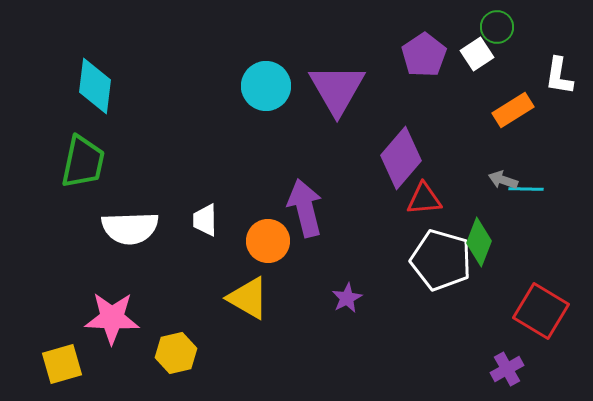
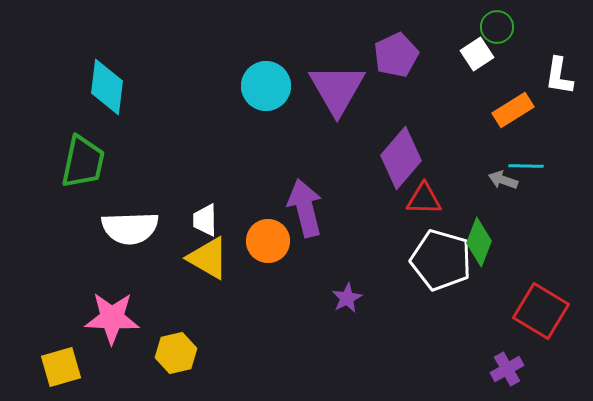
purple pentagon: moved 28 px left; rotated 9 degrees clockwise
cyan diamond: moved 12 px right, 1 px down
cyan line: moved 23 px up
red triangle: rotated 6 degrees clockwise
yellow triangle: moved 40 px left, 40 px up
yellow square: moved 1 px left, 3 px down
